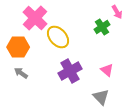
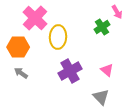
yellow ellipse: rotated 45 degrees clockwise
